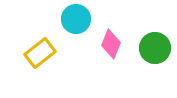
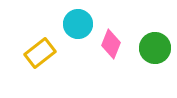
cyan circle: moved 2 px right, 5 px down
